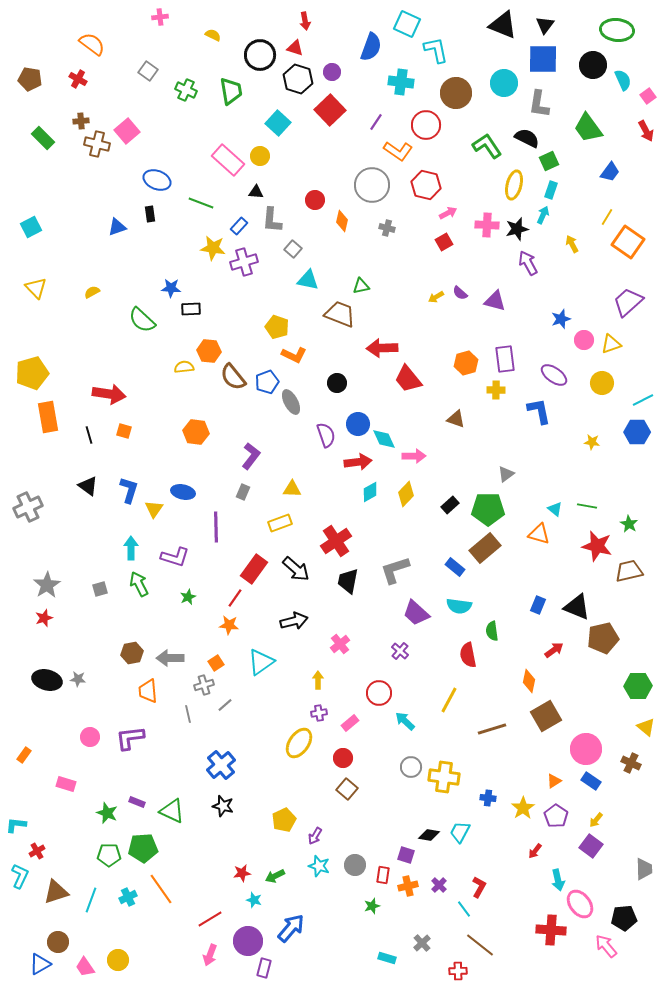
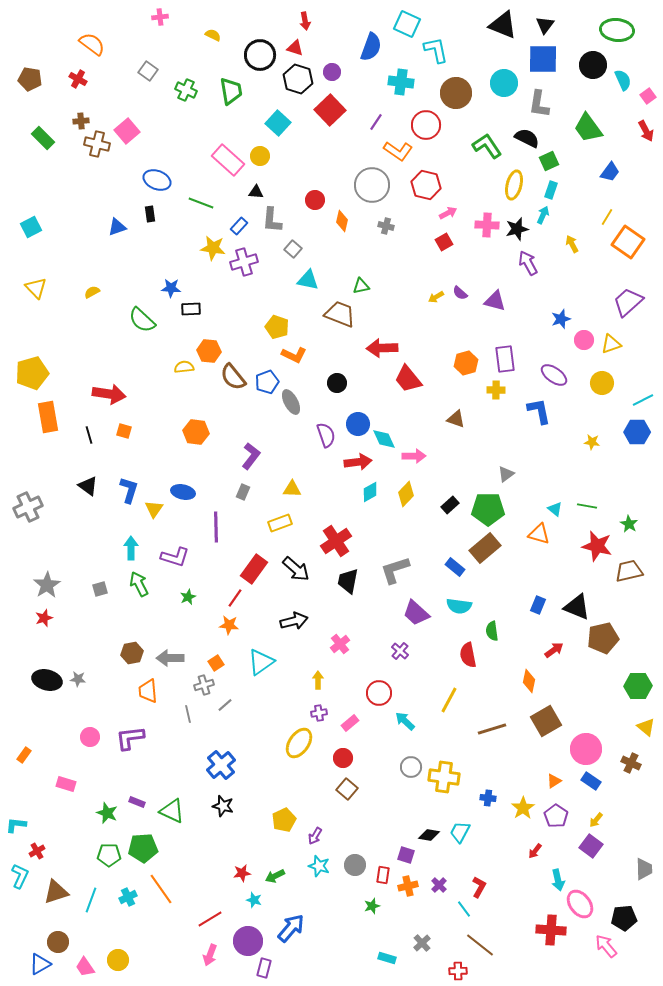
gray cross at (387, 228): moved 1 px left, 2 px up
brown square at (546, 716): moved 5 px down
